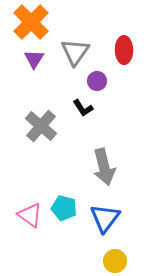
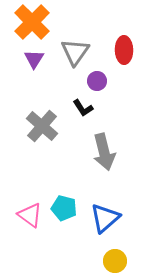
orange cross: moved 1 px right
gray cross: moved 1 px right
gray arrow: moved 15 px up
blue triangle: rotated 12 degrees clockwise
